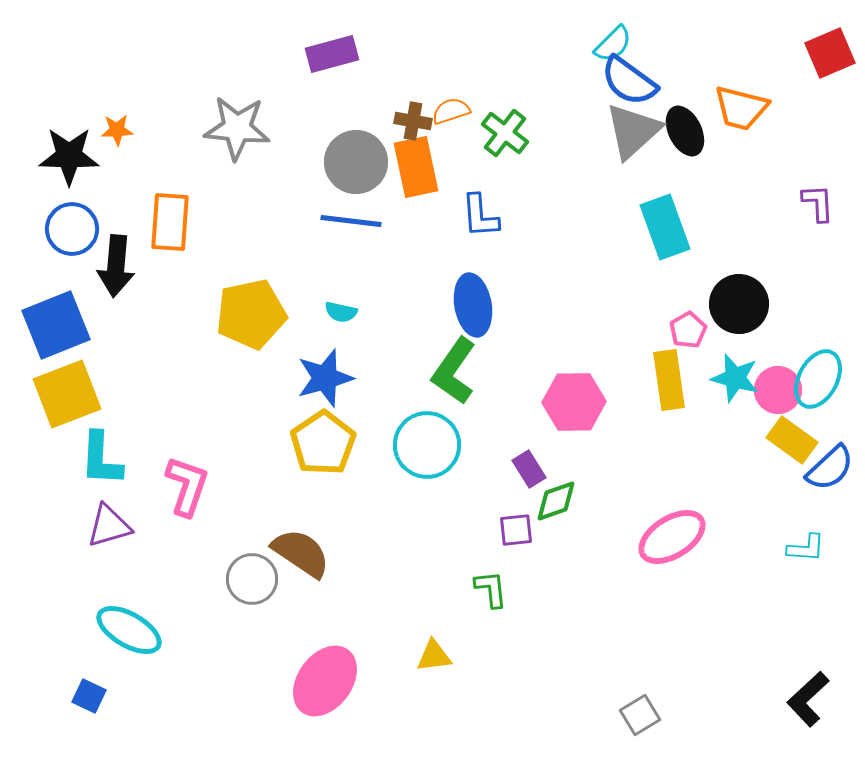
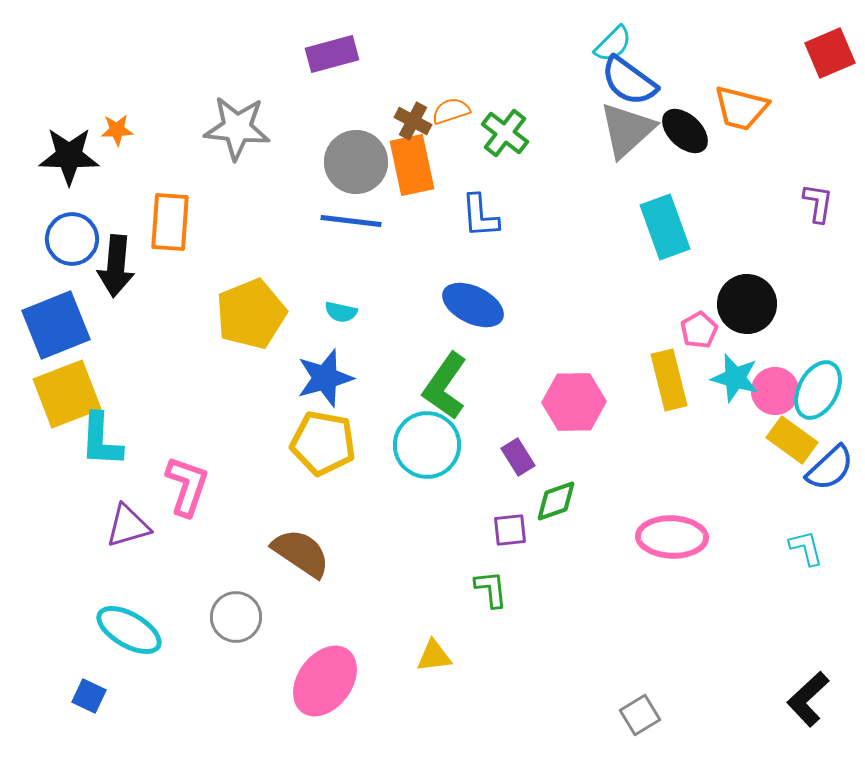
brown cross at (413, 121): rotated 18 degrees clockwise
gray triangle at (633, 131): moved 6 px left, 1 px up
black ellipse at (685, 131): rotated 21 degrees counterclockwise
orange rectangle at (416, 167): moved 4 px left, 2 px up
purple L-shape at (818, 203): rotated 12 degrees clockwise
blue circle at (72, 229): moved 10 px down
black circle at (739, 304): moved 8 px right
blue ellipse at (473, 305): rotated 54 degrees counterclockwise
yellow pentagon at (251, 314): rotated 10 degrees counterclockwise
pink pentagon at (688, 330): moved 11 px right
green L-shape at (454, 371): moved 9 px left, 15 px down
cyan ellipse at (818, 379): moved 11 px down
yellow rectangle at (669, 380): rotated 6 degrees counterclockwise
pink circle at (778, 390): moved 3 px left, 1 px down
yellow pentagon at (323, 443): rotated 28 degrees counterclockwise
cyan L-shape at (101, 459): moved 19 px up
purple rectangle at (529, 469): moved 11 px left, 12 px up
purple triangle at (109, 526): moved 19 px right
purple square at (516, 530): moved 6 px left
pink ellipse at (672, 537): rotated 34 degrees clockwise
cyan L-shape at (806, 548): rotated 108 degrees counterclockwise
gray circle at (252, 579): moved 16 px left, 38 px down
